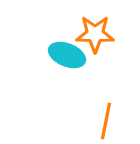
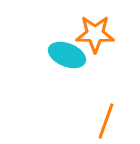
orange line: rotated 9 degrees clockwise
